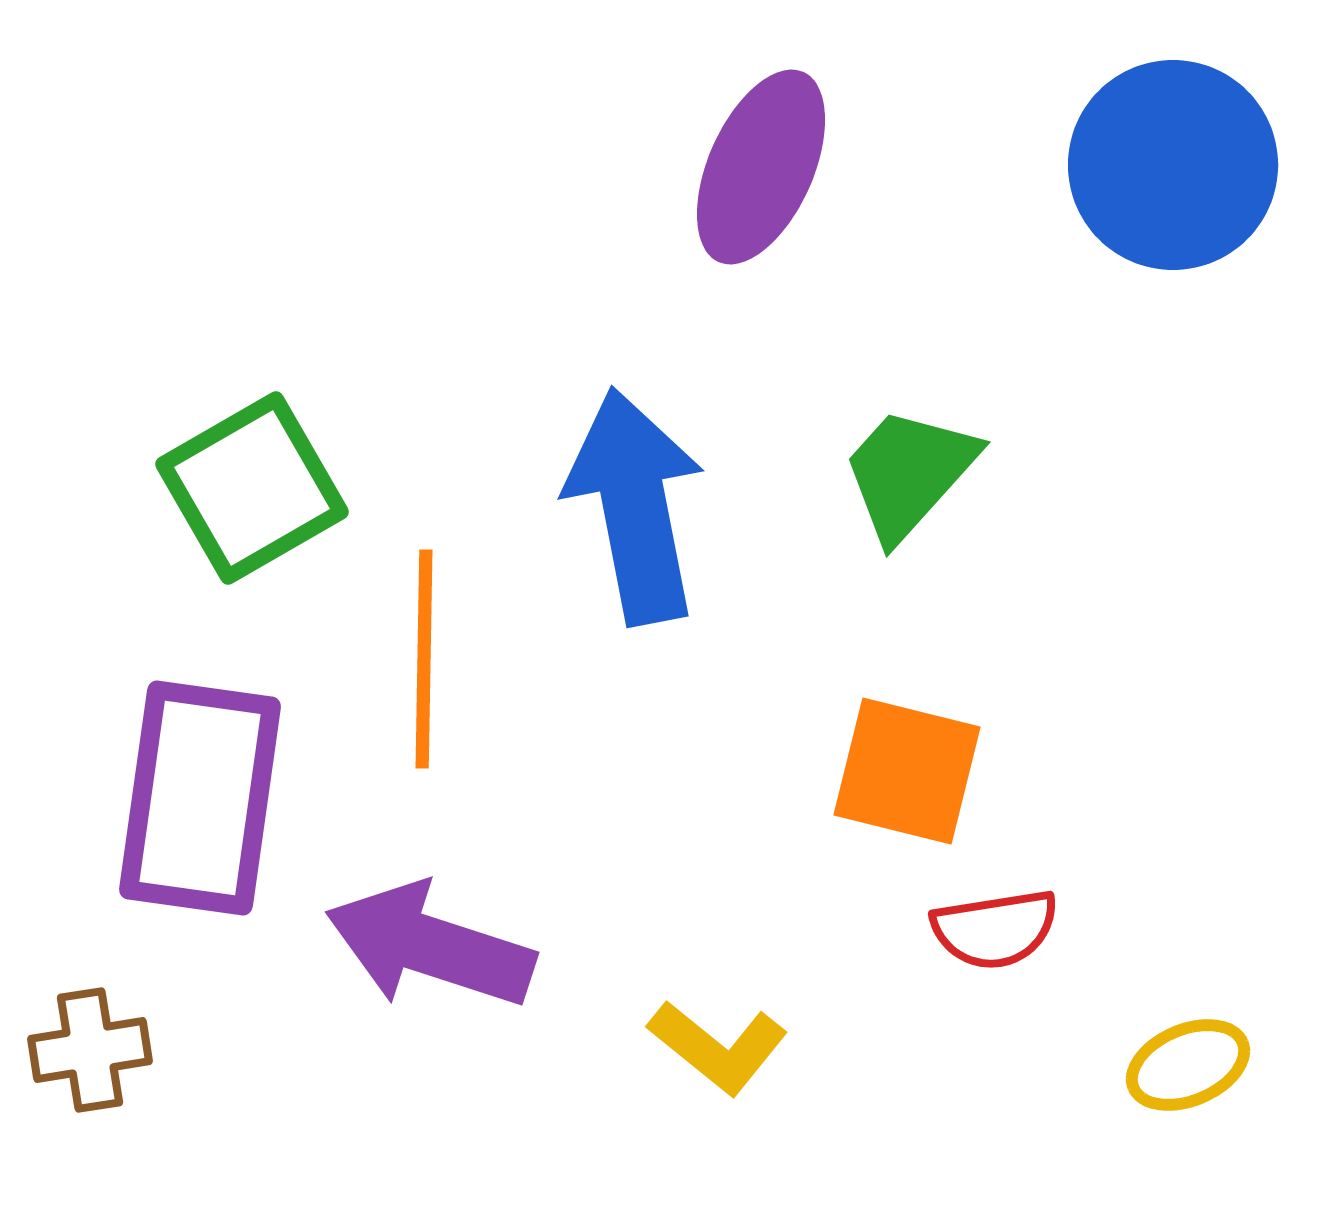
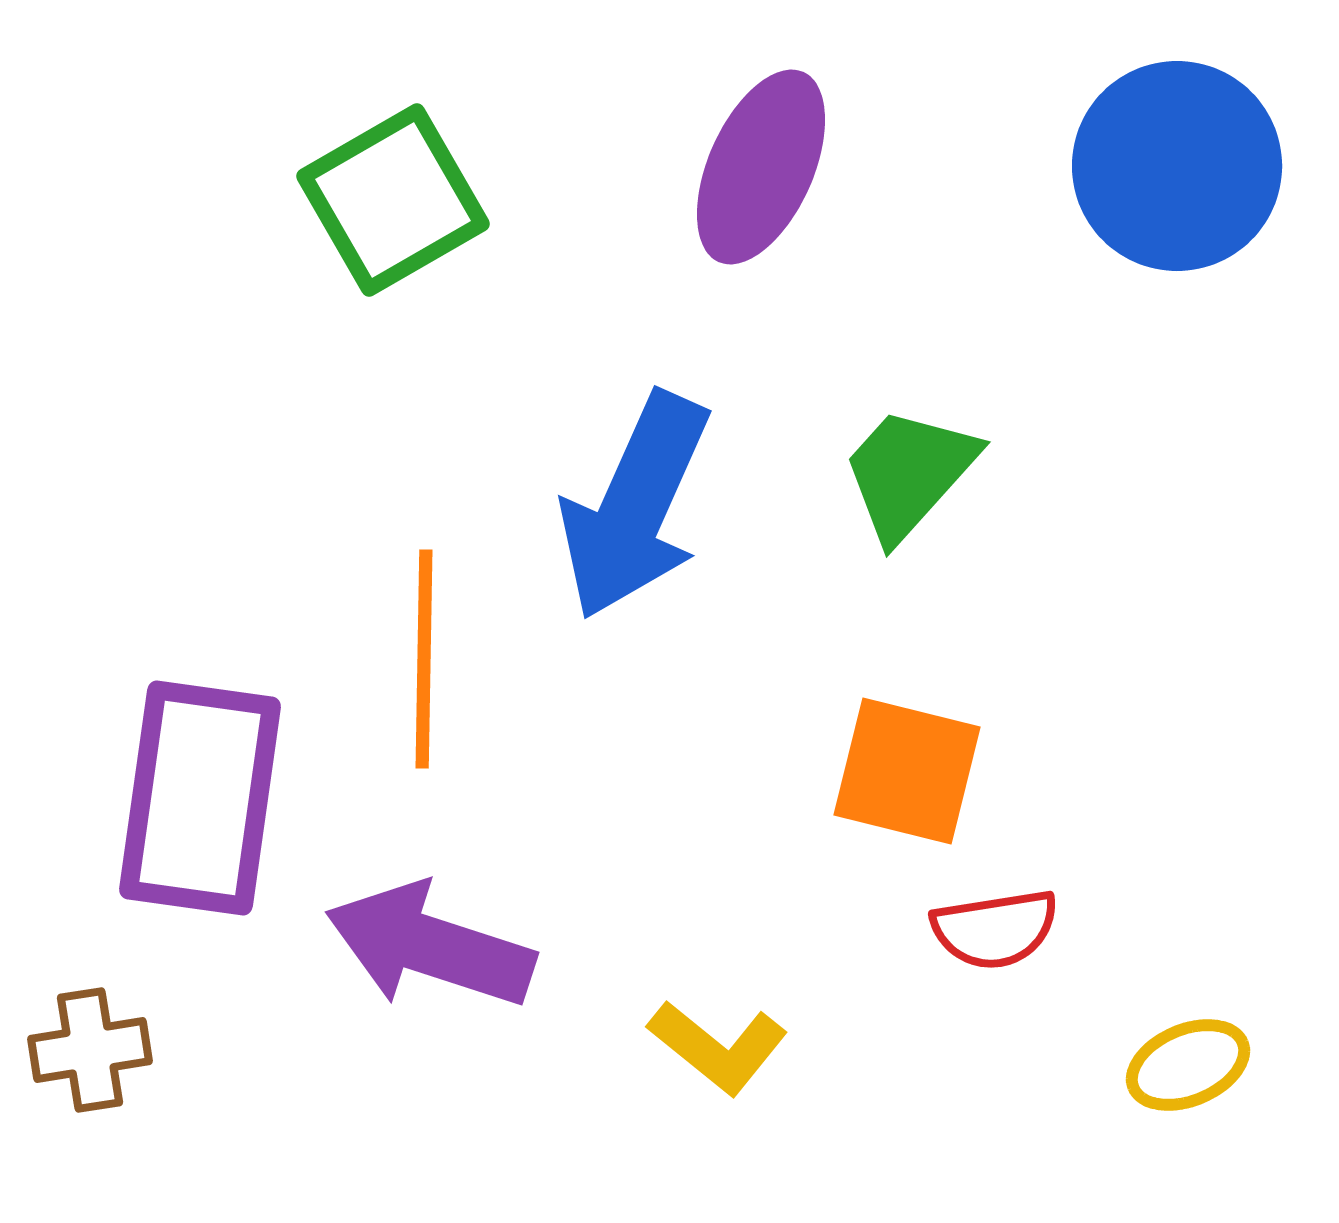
blue circle: moved 4 px right, 1 px down
green square: moved 141 px right, 288 px up
blue arrow: rotated 145 degrees counterclockwise
